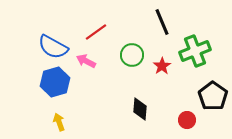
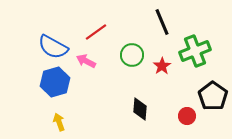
red circle: moved 4 px up
